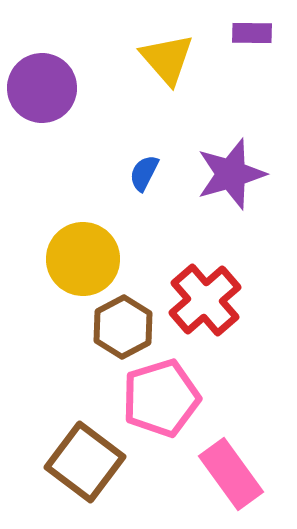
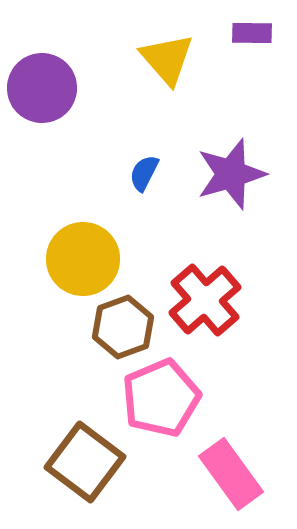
brown hexagon: rotated 8 degrees clockwise
pink pentagon: rotated 6 degrees counterclockwise
